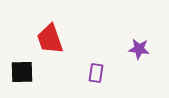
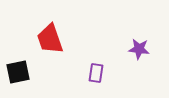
black square: moved 4 px left; rotated 10 degrees counterclockwise
